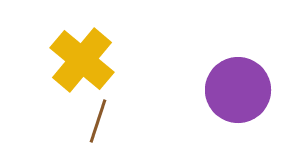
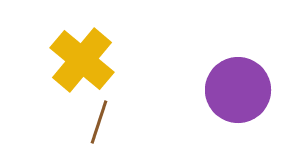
brown line: moved 1 px right, 1 px down
